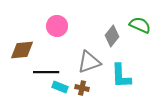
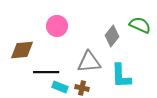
gray triangle: rotated 15 degrees clockwise
